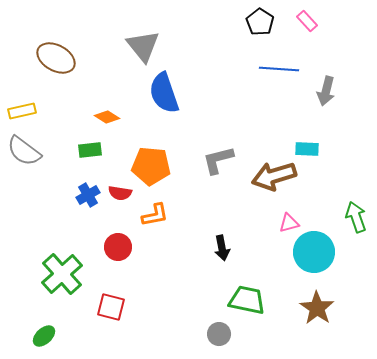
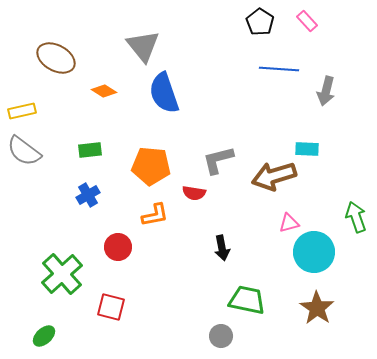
orange diamond: moved 3 px left, 26 px up
red semicircle: moved 74 px right
gray circle: moved 2 px right, 2 px down
